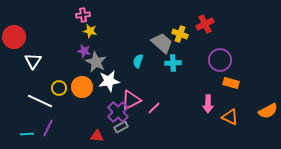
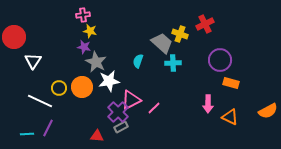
purple star: moved 4 px up
